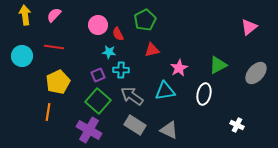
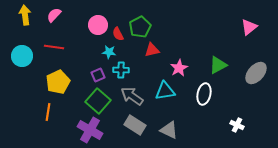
green pentagon: moved 5 px left, 7 px down
purple cross: moved 1 px right
